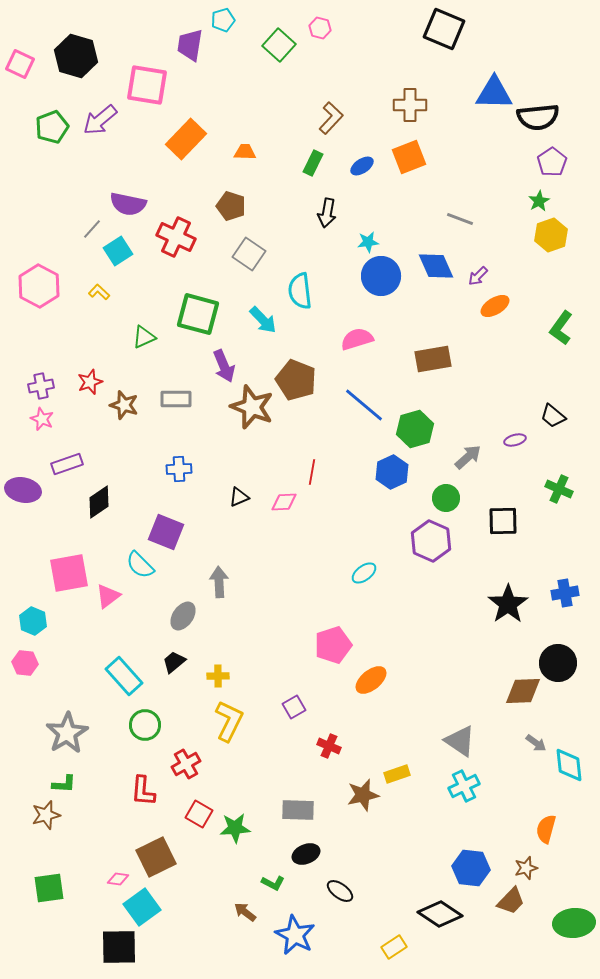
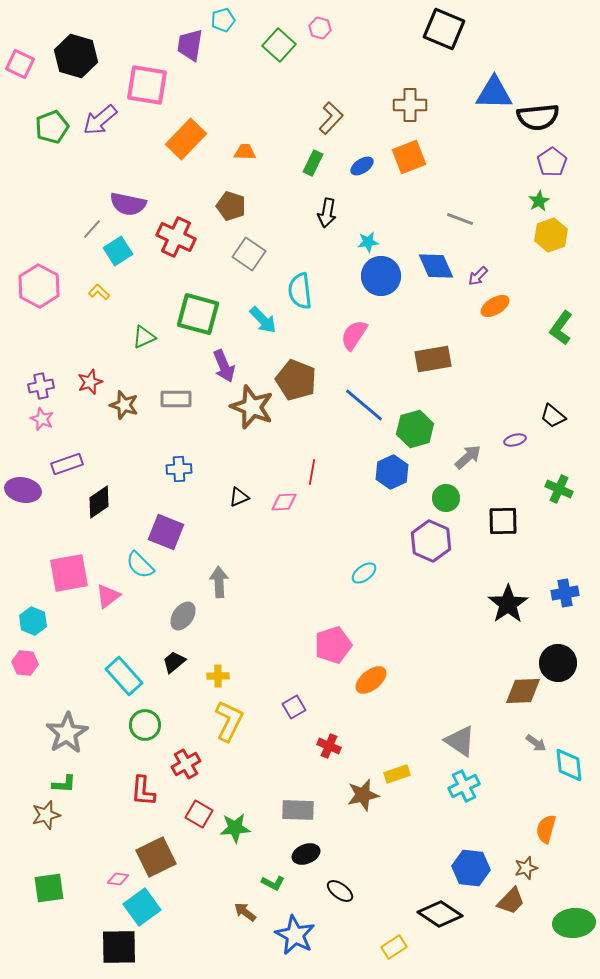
pink semicircle at (357, 339): moved 3 px left, 4 px up; rotated 40 degrees counterclockwise
